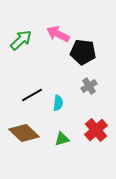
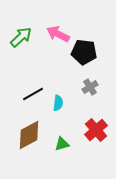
green arrow: moved 3 px up
black pentagon: moved 1 px right
gray cross: moved 1 px right, 1 px down
black line: moved 1 px right, 1 px up
brown diamond: moved 5 px right, 2 px down; rotated 72 degrees counterclockwise
green triangle: moved 5 px down
